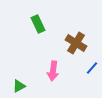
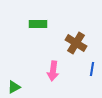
green rectangle: rotated 66 degrees counterclockwise
blue line: moved 1 px down; rotated 32 degrees counterclockwise
green triangle: moved 5 px left, 1 px down
